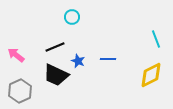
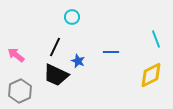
black line: rotated 42 degrees counterclockwise
blue line: moved 3 px right, 7 px up
